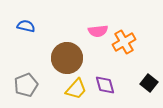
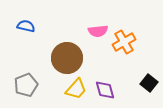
purple diamond: moved 5 px down
